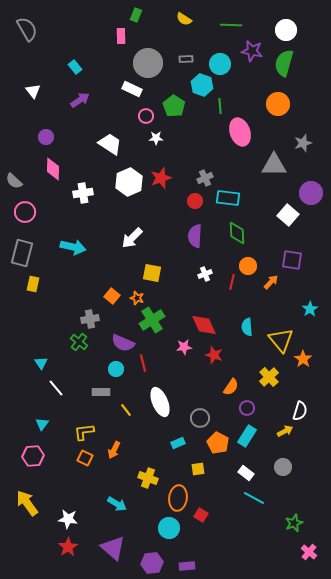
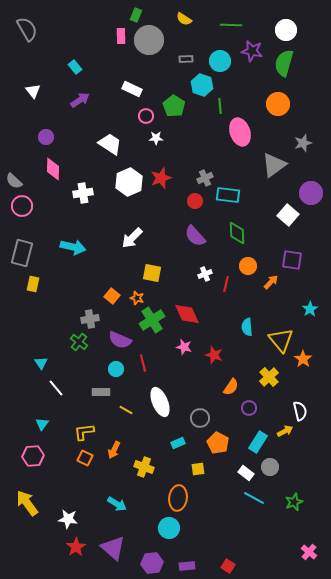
gray circle at (148, 63): moved 1 px right, 23 px up
cyan circle at (220, 64): moved 3 px up
gray triangle at (274, 165): rotated 36 degrees counterclockwise
cyan rectangle at (228, 198): moved 3 px up
pink circle at (25, 212): moved 3 px left, 6 px up
purple semicircle at (195, 236): rotated 45 degrees counterclockwise
red line at (232, 282): moved 6 px left, 2 px down
red diamond at (204, 325): moved 17 px left, 11 px up
purple semicircle at (123, 343): moved 3 px left, 3 px up
pink star at (184, 347): rotated 21 degrees clockwise
purple circle at (247, 408): moved 2 px right
yellow line at (126, 410): rotated 24 degrees counterclockwise
white semicircle at (300, 411): rotated 30 degrees counterclockwise
cyan rectangle at (247, 436): moved 11 px right, 6 px down
gray circle at (283, 467): moved 13 px left
yellow cross at (148, 478): moved 4 px left, 11 px up
red square at (201, 515): moved 27 px right, 51 px down
green star at (294, 523): moved 21 px up
red star at (68, 547): moved 8 px right
